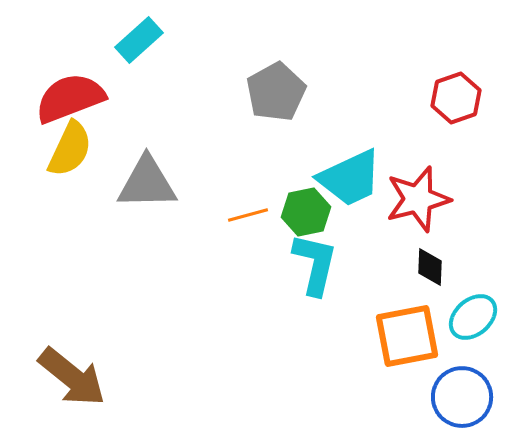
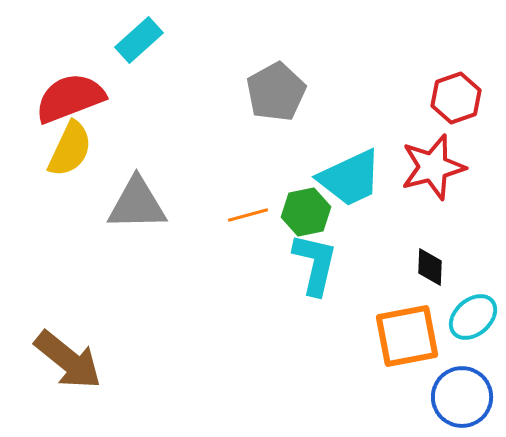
gray triangle: moved 10 px left, 21 px down
red star: moved 15 px right, 32 px up
brown arrow: moved 4 px left, 17 px up
